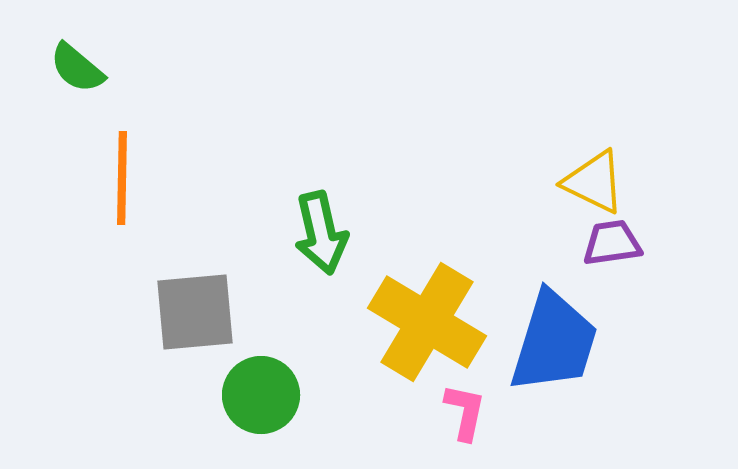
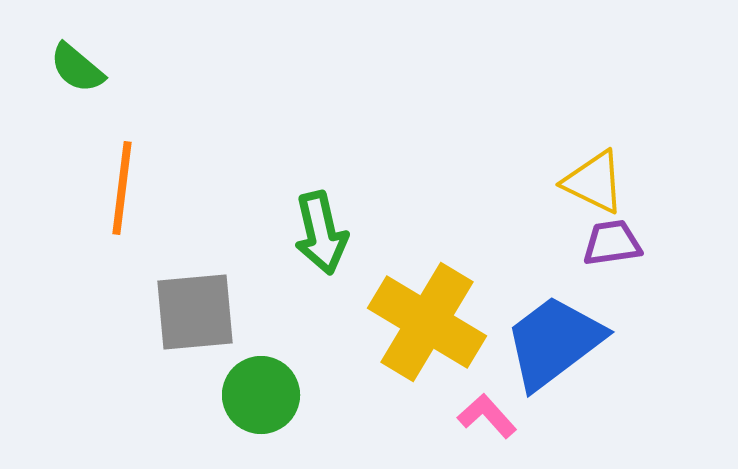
orange line: moved 10 px down; rotated 6 degrees clockwise
blue trapezoid: rotated 144 degrees counterclockwise
pink L-shape: moved 22 px right, 4 px down; rotated 54 degrees counterclockwise
